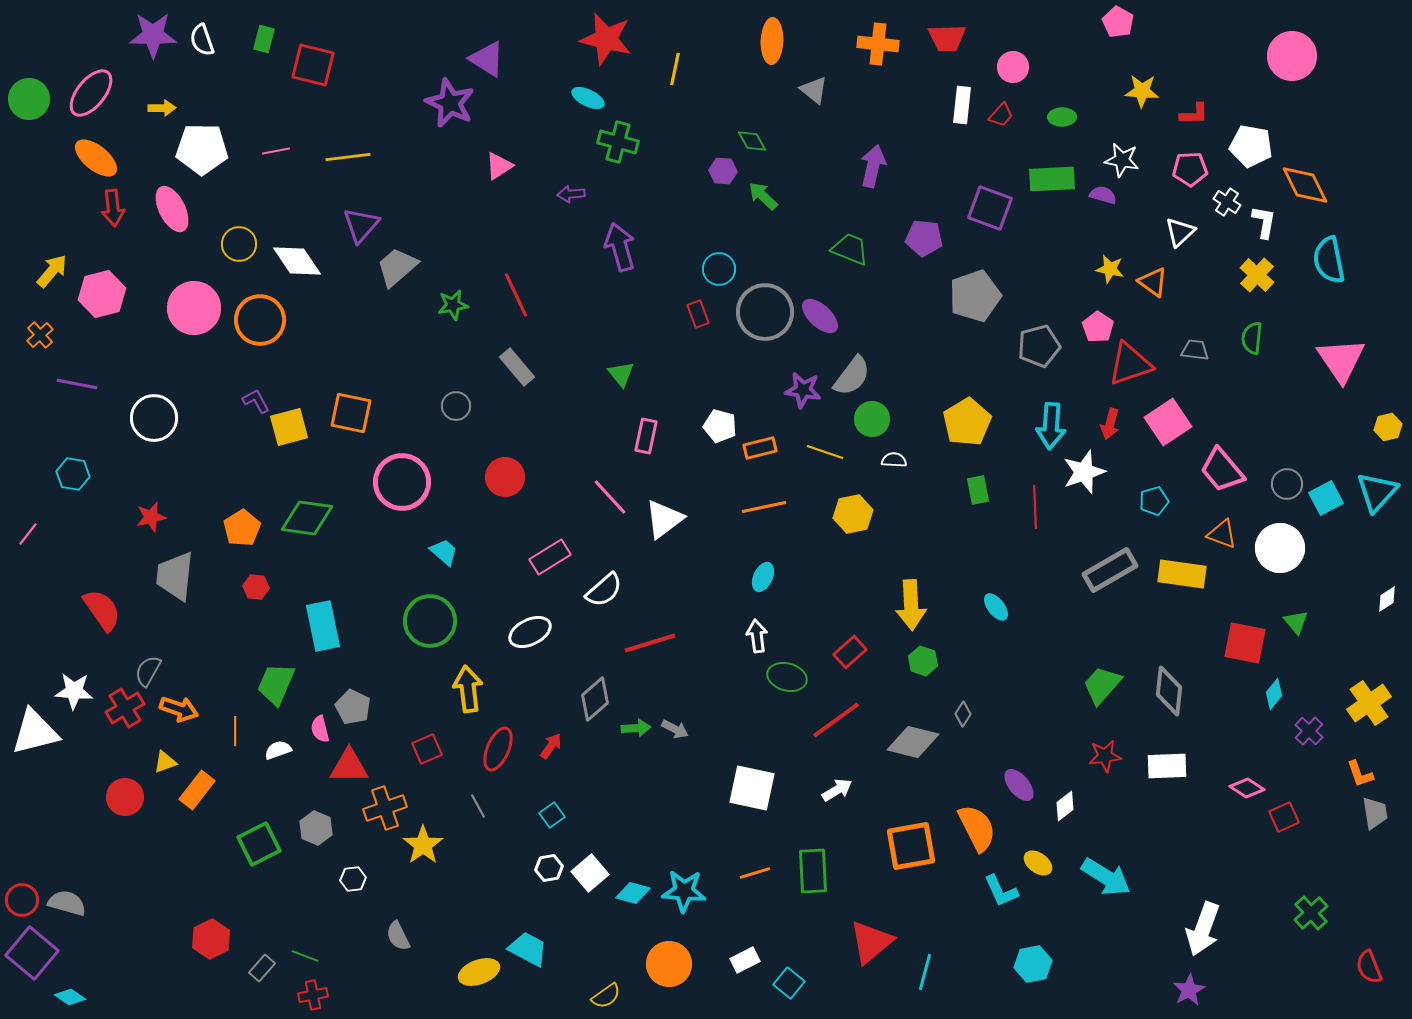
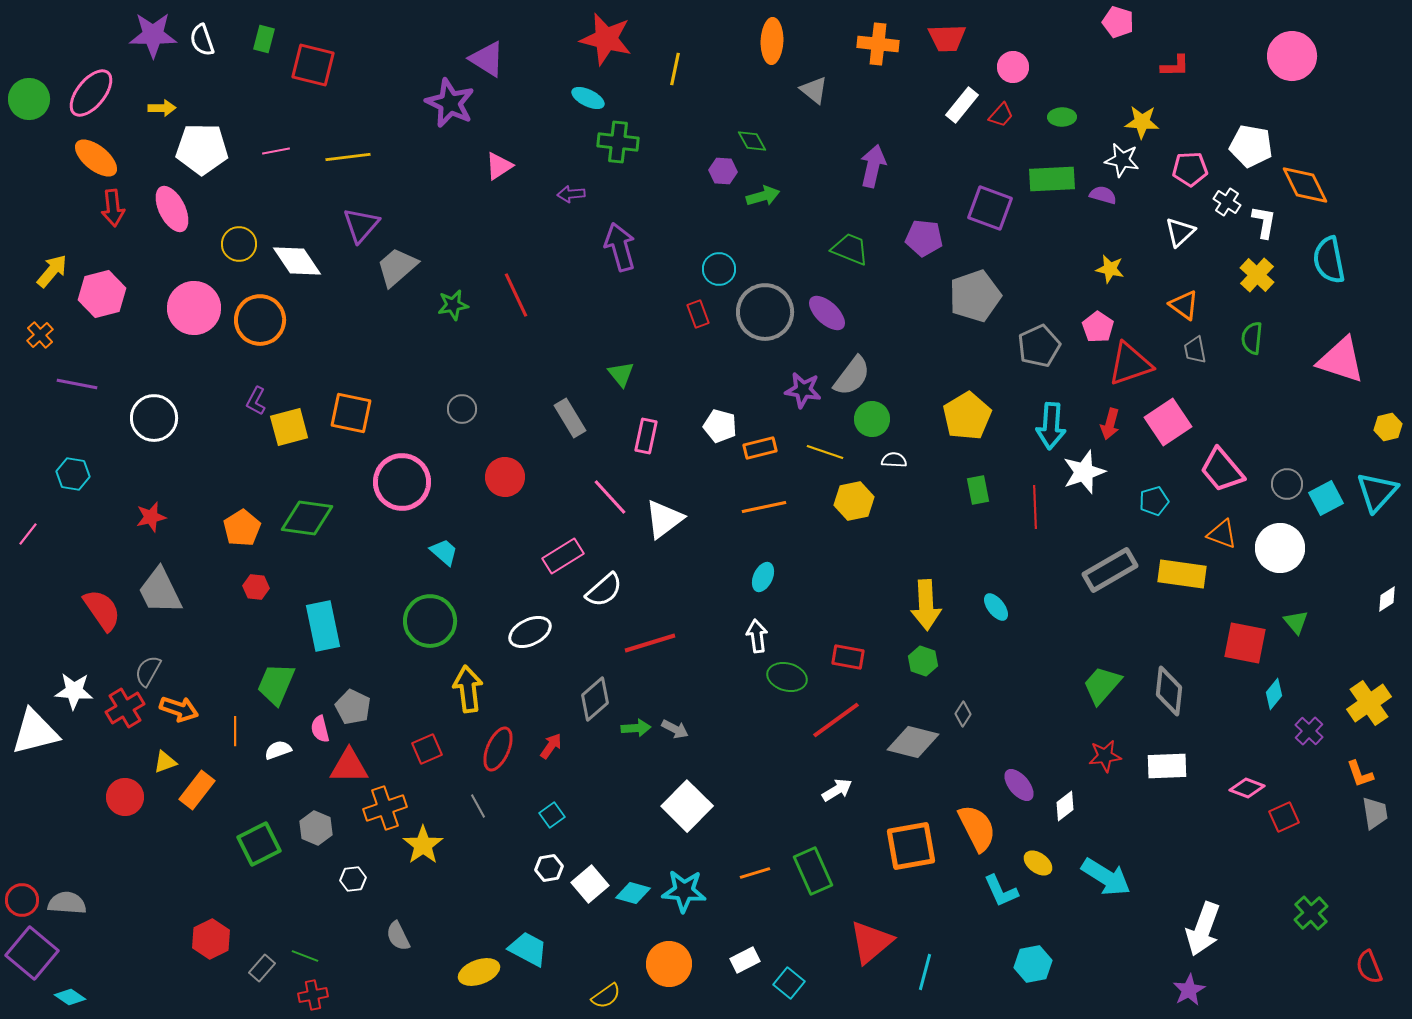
pink pentagon at (1118, 22): rotated 12 degrees counterclockwise
yellow star at (1142, 91): moved 31 px down
white rectangle at (962, 105): rotated 33 degrees clockwise
red L-shape at (1194, 114): moved 19 px left, 48 px up
green cross at (618, 142): rotated 9 degrees counterclockwise
green arrow at (763, 196): rotated 120 degrees clockwise
orange triangle at (1153, 282): moved 31 px right, 23 px down
purple ellipse at (820, 316): moved 7 px right, 3 px up
gray pentagon at (1039, 346): rotated 9 degrees counterclockwise
gray trapezoid at (1195, 350): rotated 108 degrees counterclockwise
pink triangle at (1341, 360): rotated 38 degrees counterclockwise
gray rectangle at (517, 367): moved 53 px right, 51 px down; rotated 9 degrees clockwise
purple L-shape at (256, 401): rotated 124 degrees counterclockwise
gray circle at (456, 406): moved 6 px right, 3 px down
yellow pentagon at (967, 422): moved 6 px up
yellow hexagon at (853, 514): moved 1 px right, 13 px up
pink rectangle at (550, 557): moved 13 px right, 1 px up
gray trapezoid at (175, 576): moved 15 px left, 15 px down; rotated 32 degrees counterclockwise
yellow arrow at (911, 605): moved 15 px right
red rectangle at (850, 652): moved 2 px left, 5 px down; rotated 52 degrees clockwise
white square at (752, 788): moved 65 px left, 18 px down; rotated 33 degrees clockwise
pink diamond at (1247, 788): rotated 12 degrees counterclockwise
green rectangle at (813, 871): rotated 21 degrees counterclockwise
white square at (590, 873): moved 11 px down
gray semicircle at (67, 903): rotated 12 degrees counterclockwise
